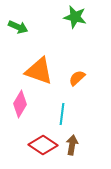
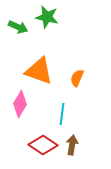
green star: moved 28 px left
orange semicircle: rotated 24 degrees counterclockwise
